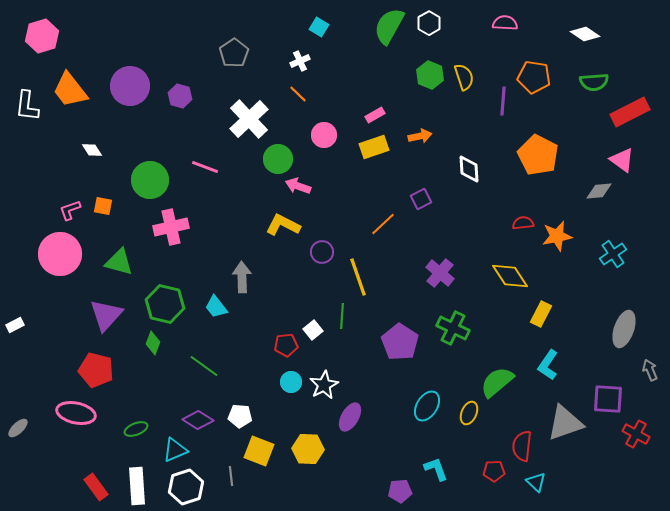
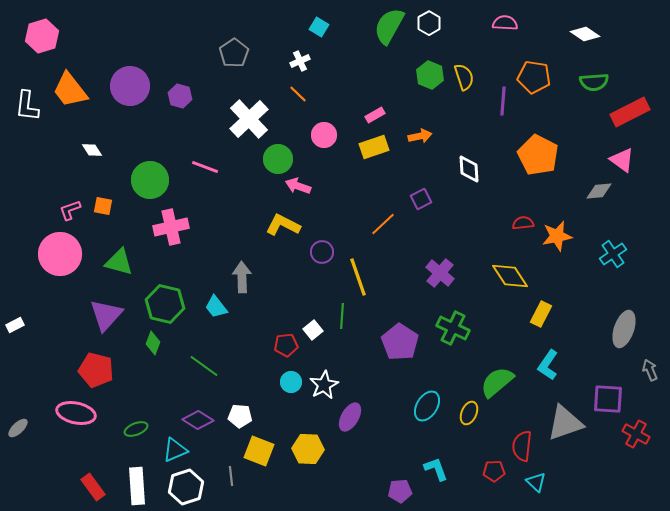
red rectangle at (96, 487): moved 3 px left
